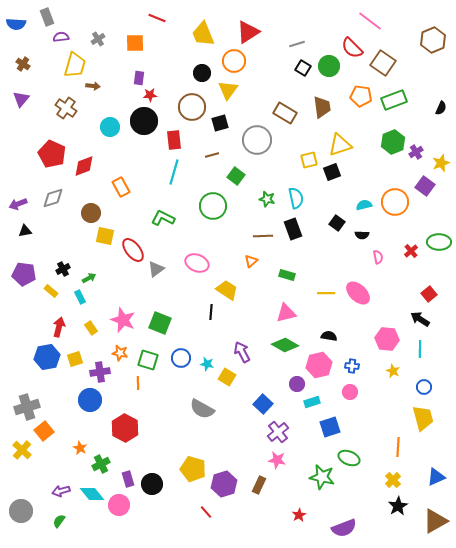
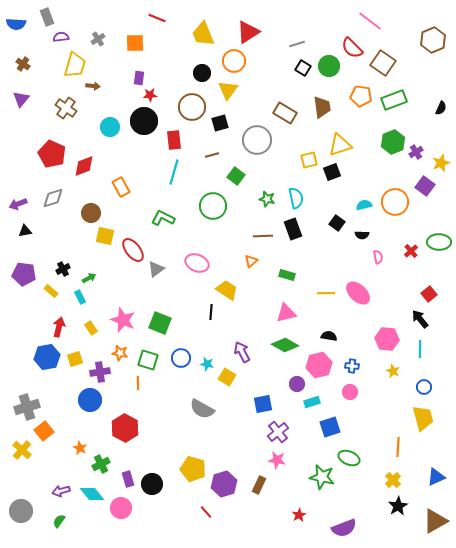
black arrow at (420, 319): rotated 18 degrees clockwise
blue square at (263, 404): rotated 36 degrees clockwise
pink circle at (119, 505): moved 2 px right, 3 px down
